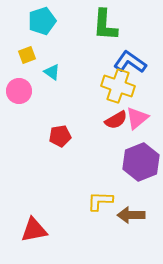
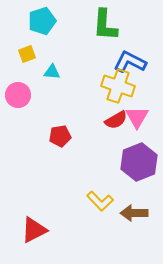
yellow square: moved 1 px up
blue L-shape: rotated 8 degrees counterclockwise
cyan triangle: rotated 30 degrees counterclockwise
pink circle: moved 1 px left, 4 px down
pink triangle: moved 1 px up; rotated 20 degrees counterclockwise
purple hexagon: moved 2 px left
yellow L-shape: rotated 136 degrees counterclockwise
brown arrow: moved 3 px right, 2 px up
red triangle: rotated 16 degrees counterclockwise
